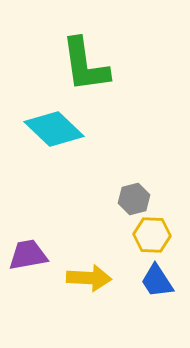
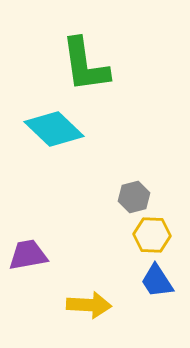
gray hexagon: moved 2 px up
yellow arrow: moved 27 px down
